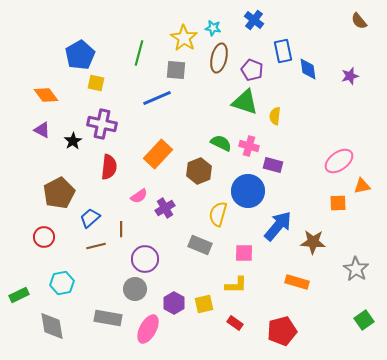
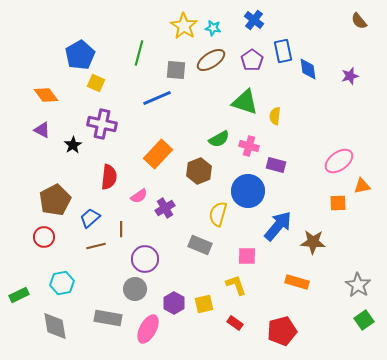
yellow star at (184, 38): moved 12 px up
brown ellipse at (219, 58): moved 8 px left, 2 px down; rotated 44 degrees clockwise
purple pentagon at (252, 70): moved 10 px up; rotated 15 degrees clockwise
yellow square at (96, 83): rotated 12 degrees clockwise
black star at (73, 141): moved 4 px down
green semicircle at (221, 143): moved 2 px left, 4 px up; rotated 125 degrees clockwise
purple rectangle at (273, 165): moved 3 px right
red semicircle at (109, 167): moved 10 px down
brown pentagon at (59, 193): moved 4 px left, 7 px down
pink square at (244, 253): moved 3 px right, 3 px down
gray star at (356, 269): moved 2 px right, 16 px down
yellow L-shape at (236, 285): rotated 110 degrees counterclockwise
gray diamond at (52, 326): moved 3 px right
